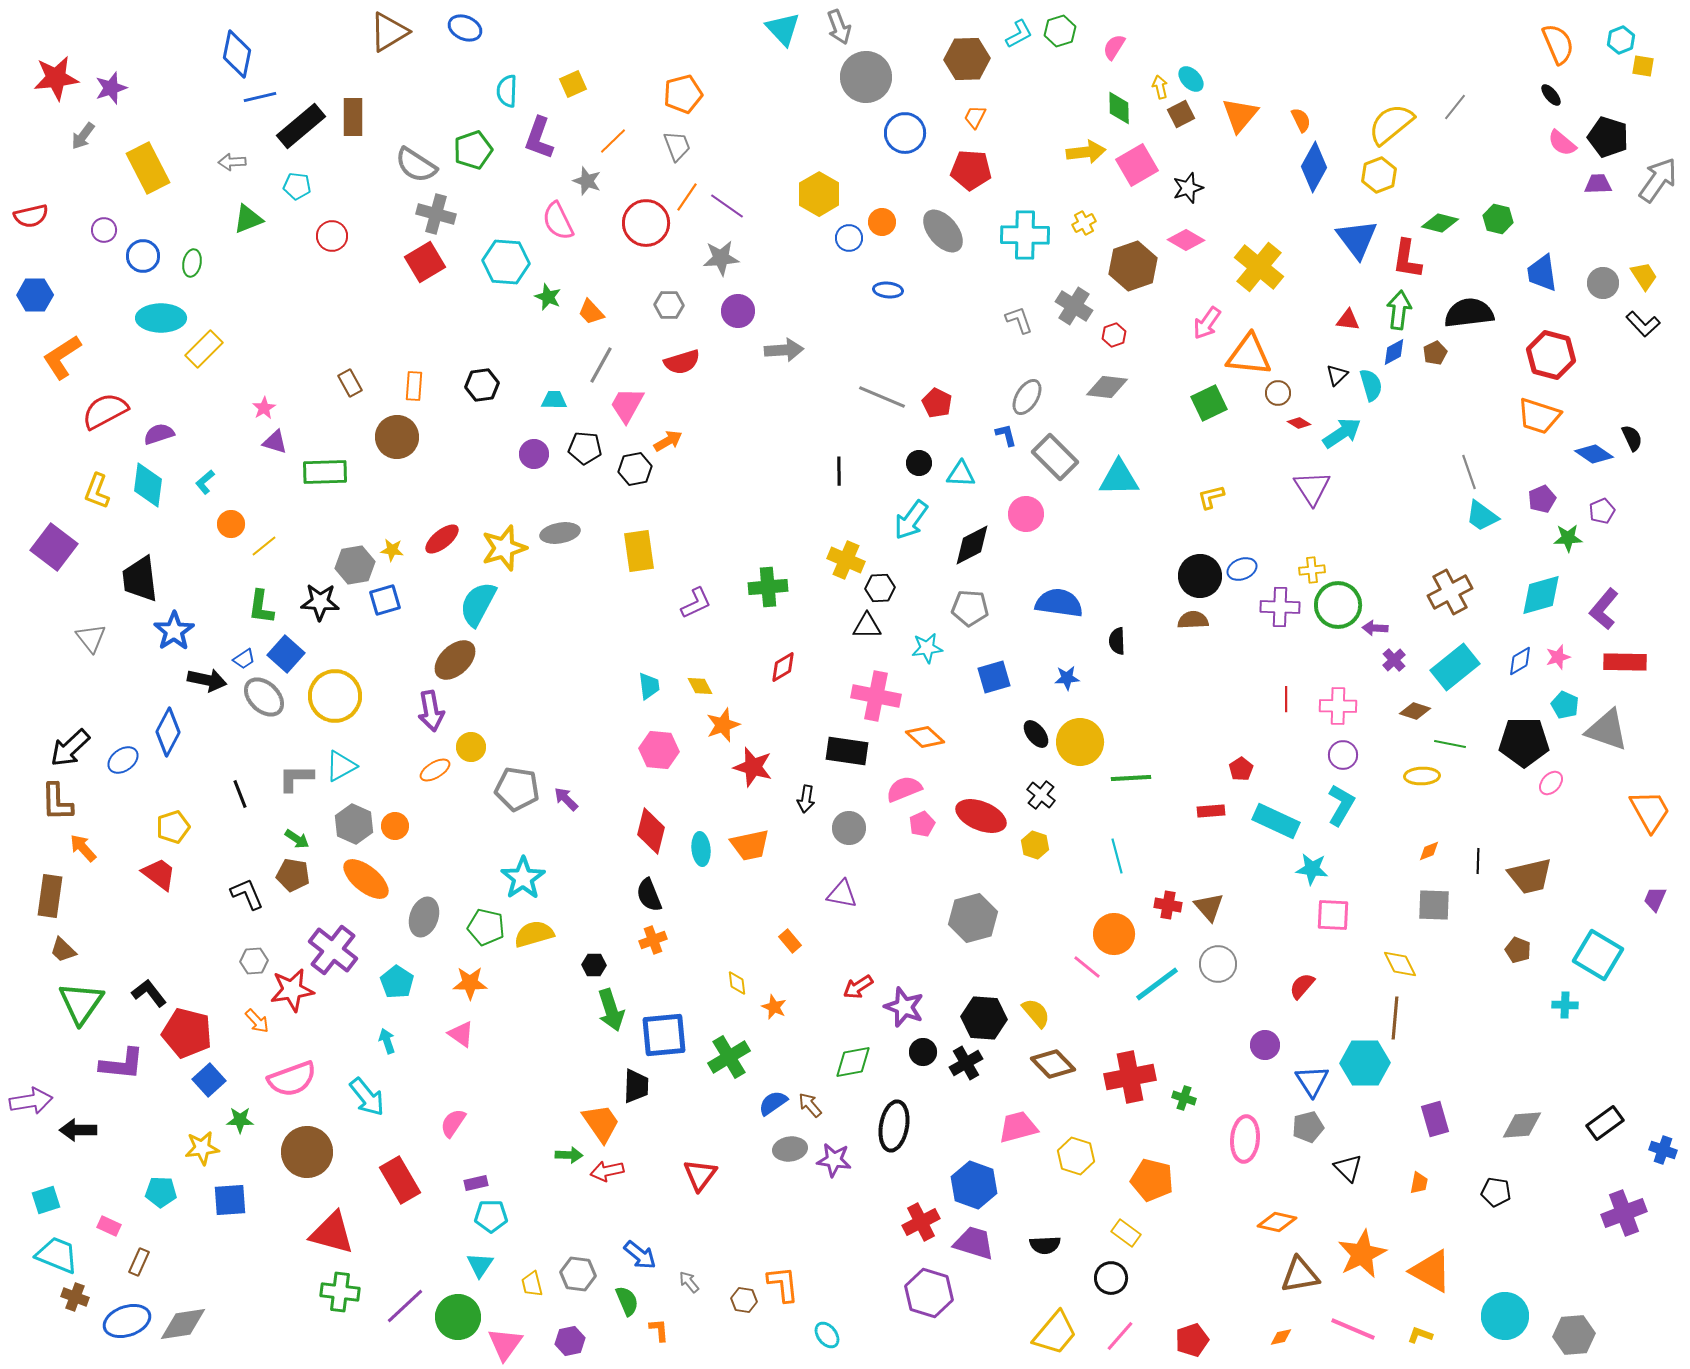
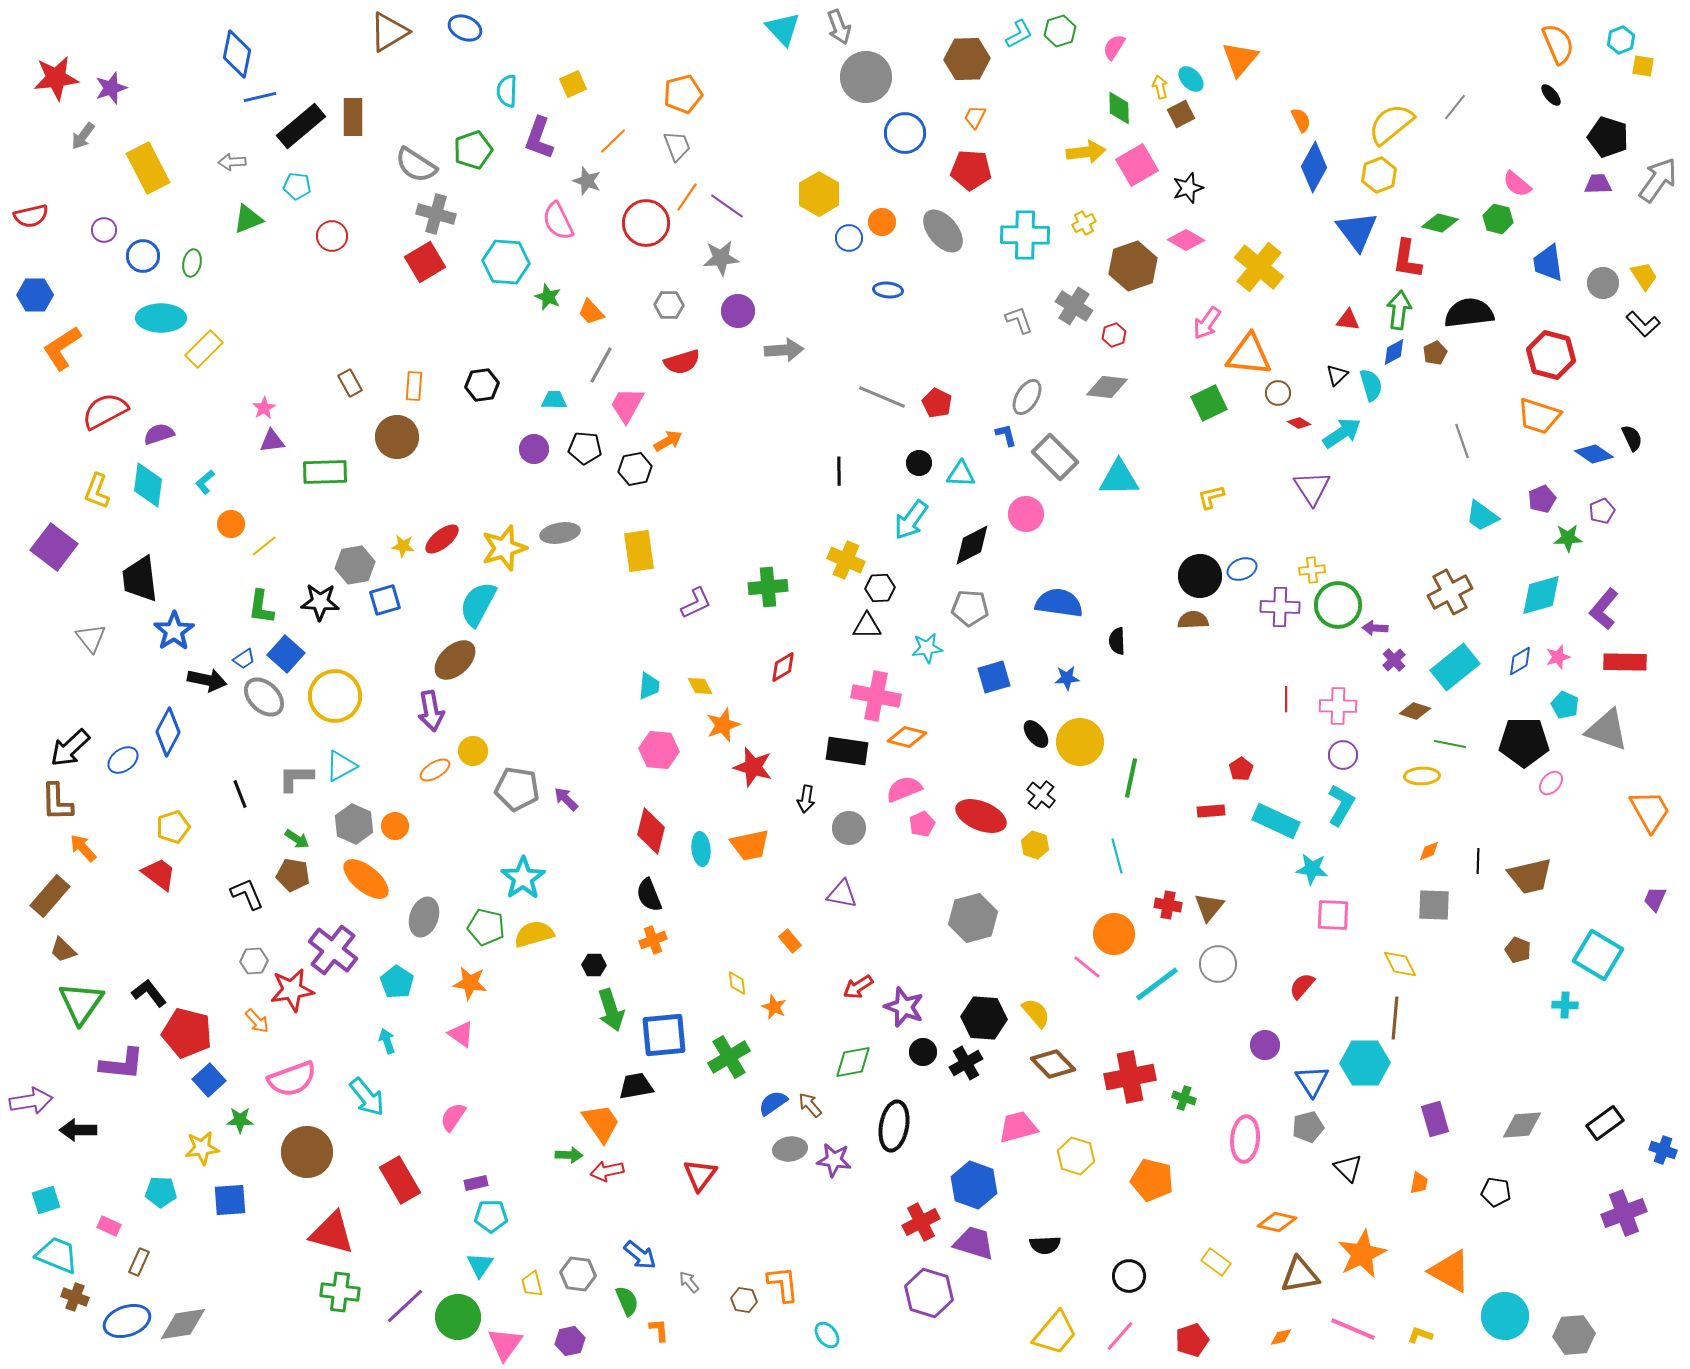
orange triangle at (1240, 115): moved 56 px up
pink semicircle at (1562, 143): moved 45 px left, 41 px down
blue triangle at (1357, 239): moved 8 px up
blue trapezoid at (1542, 273): moved 6 px right, 10 px up
orange L-shape at (62, 357): moved 9 px up
purple triangle at (275, 442): moved 3 px left, 1 px up; rotated 24 degrees counterclockwise
purple circle at (534, 454): moved 5 px up
gray line at (1469, 472): moved 7 px left, 31 px up
yellow star at (392, 550): moved 11 px right, 4 px up
cyan trapezoid at (649, 686): rotated 12 degrees clockwise
orange diamond at (925, 737): moved 18 px left; rotated 27 degrees counterclockwise
yellow circle at (471, 747): moved 2 px right, 4 px down
green line at (1131, 778): rotated 75 degrees counterclockwise
brown rectangle at (50, 896): rotated 33 degrees clockwise
brown triangle at (1209, 907): rotated 20 degrees clockwise
orange star at (470, 983): rotated 8 degrees clockwise
black trapezoid at (636, 1086): rotated 102 degrees counterclockwise
pink semicircle at (453, 1123): moved 6 px up
yellow rectangle at (1126, 1233): moved 90 px right, 29 px down
orange triangle at (1431, 1271): moved 19 px right
black circle at (1111, 1278): moved 18 px right, 2 px up
